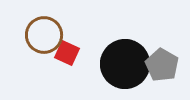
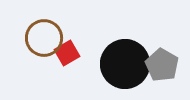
brown circle: moved 3 px down
red square: rotated 35 degrees clockwise
